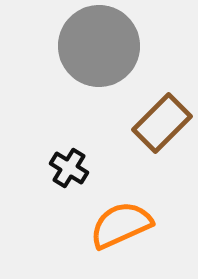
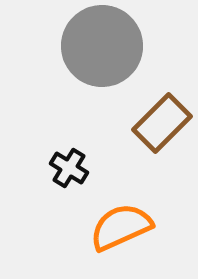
gray circle: moved 3 px right
orange semicircle: moved 2 px down
